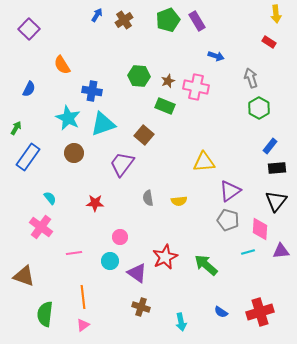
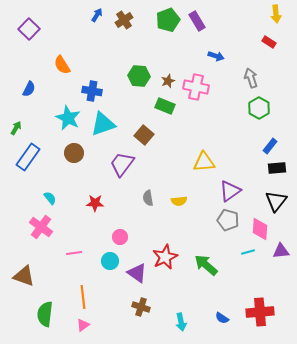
blue semicircle at (221, 312): moved 1 px right, 6 px down
red cross at (260, 312): rotated 12 degrees clockwise
